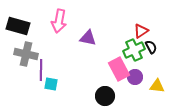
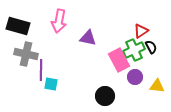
pink rectangle: moved 9 px up
